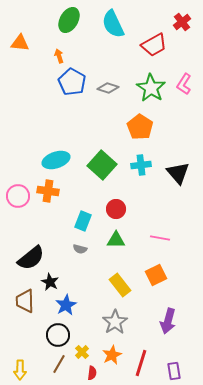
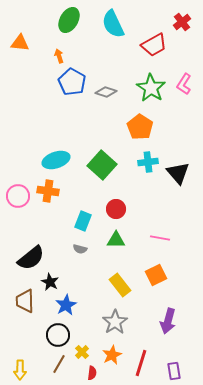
gray diamond: moved 2 px left, 4 px down
cyan cross: moved 7 px right, 3 px up
